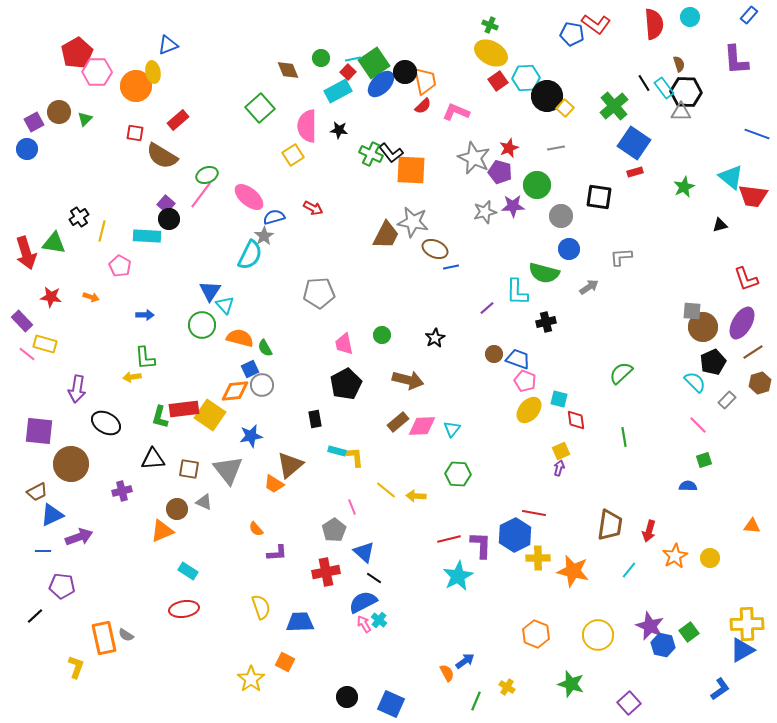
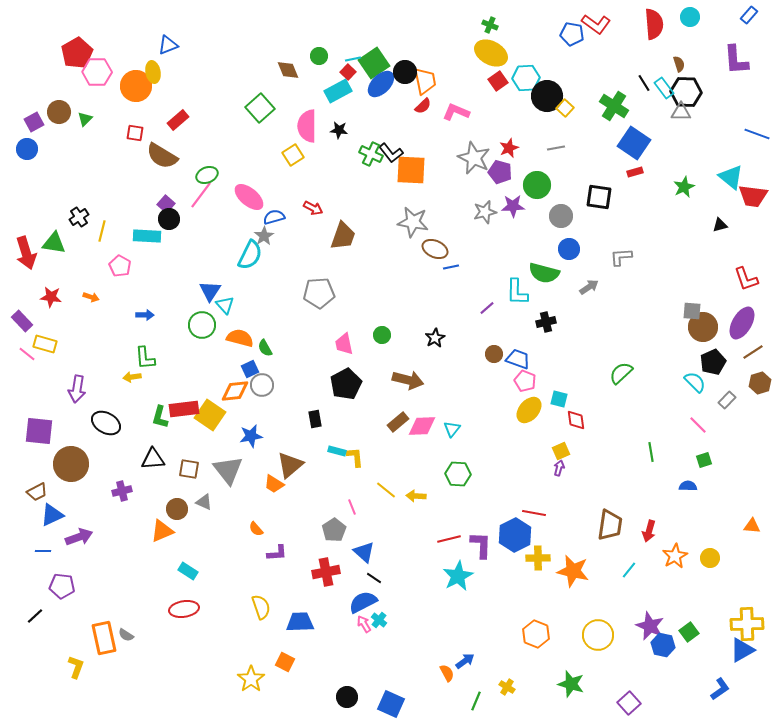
green circle at (321, 58): moved 2 px left, 2 px up
green cross at (614, 106): rotated 16 degrees counterclockwise
brown trapezoid at (386, 235): moved 43 px left, 1 px down; rotated 8 degrees counterclockwise
green line at (624, 437): moved 27 px right, 15 px down
